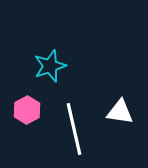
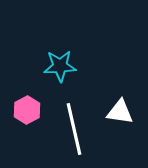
cyan star: moved 10 px right; rotated 16 degrees clockwise
